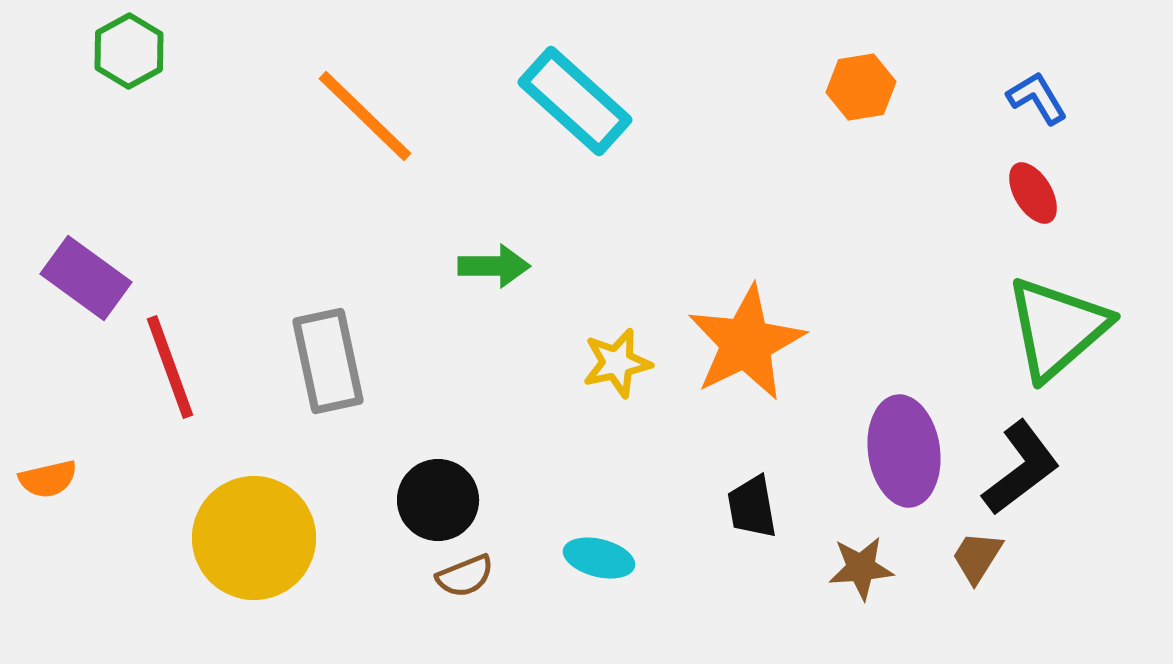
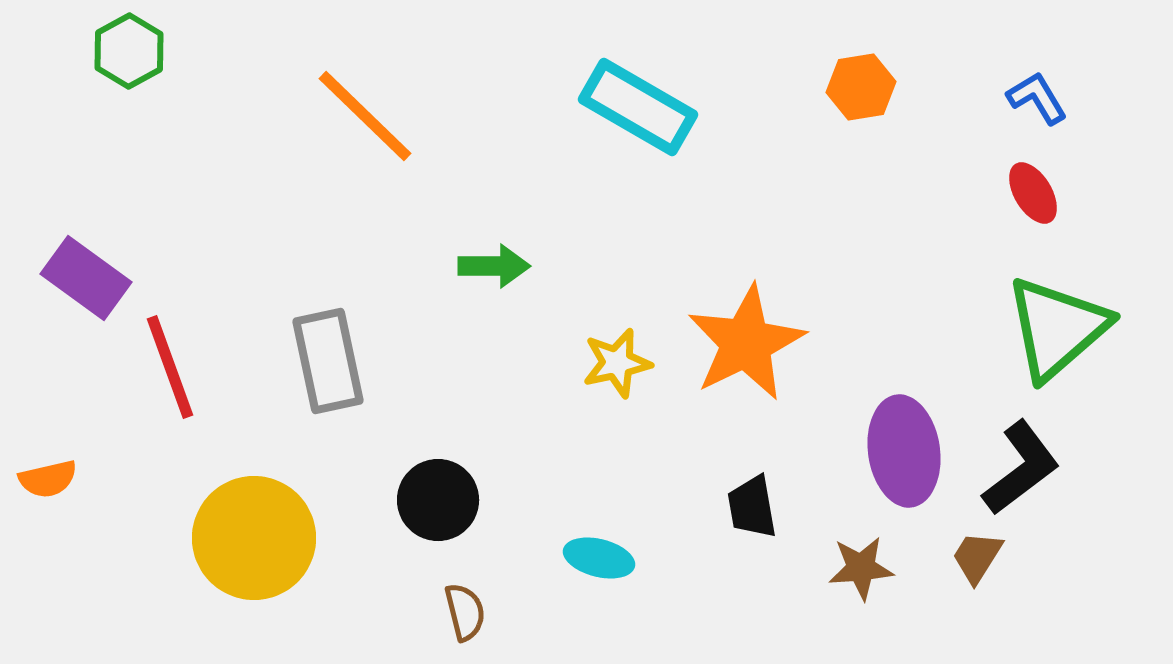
cyan rectangle: moved 63 px right, 6 px down; rotated 12 degrees counterclockwise
brown semicircle: moved 36 px down; rotated 82 degrees counterclockwise
